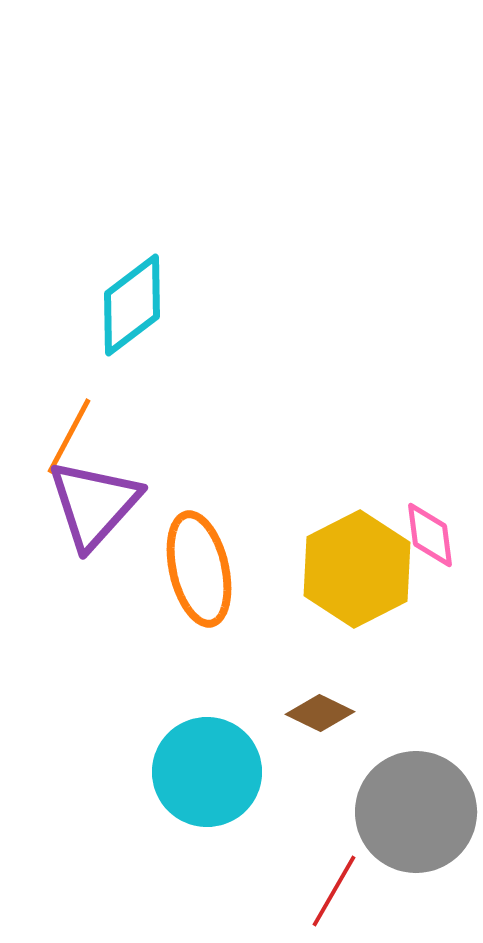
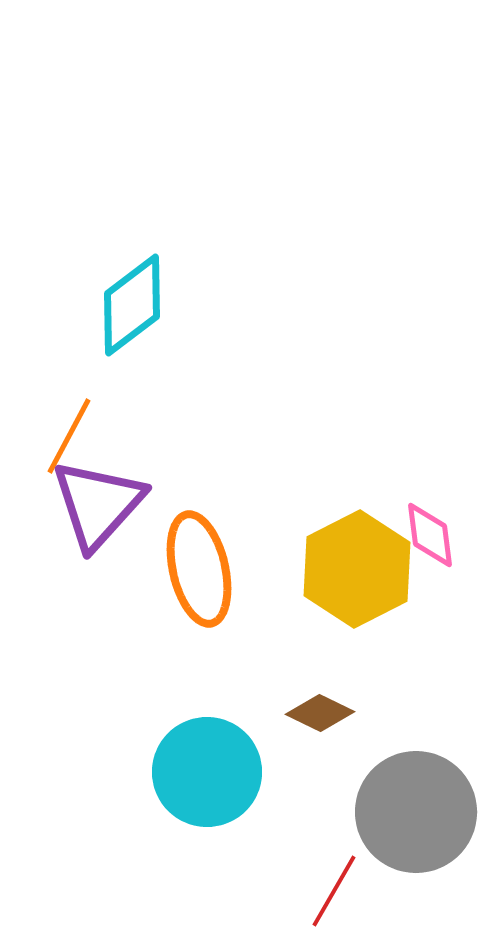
purple triangle: moved 4 px right
